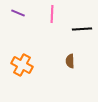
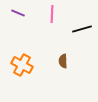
black line: rotated 12 degrees counterclockwise
brown semicircle: moved 7 px left
